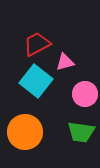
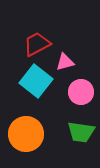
pink circle: moved 4 px left, 2 px up
orange circle: moved 1 px right, 2 px down
